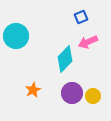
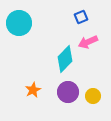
cyan circle: moved 3 px right, 13 px up
purple circle: moved 4 px left, 1 px up
